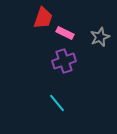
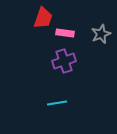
pink rectangle: rotated 18 degrees counterclockwise
gray star: moved 1 px right, 3 px up
cyan line: rotated 60 degrees counterclockwise
